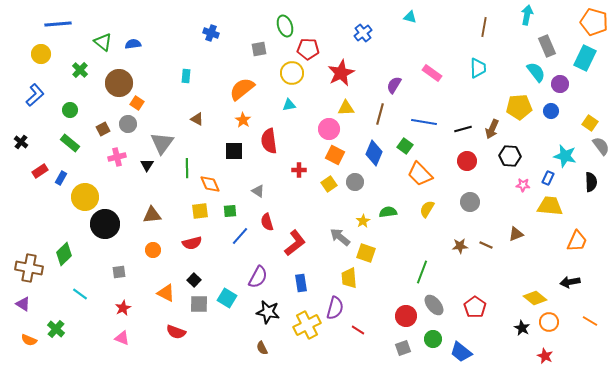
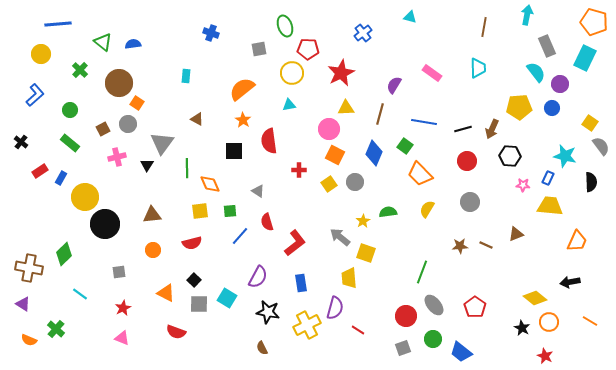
blue circle at (551, 111): moved 1 px right, 3 px up
